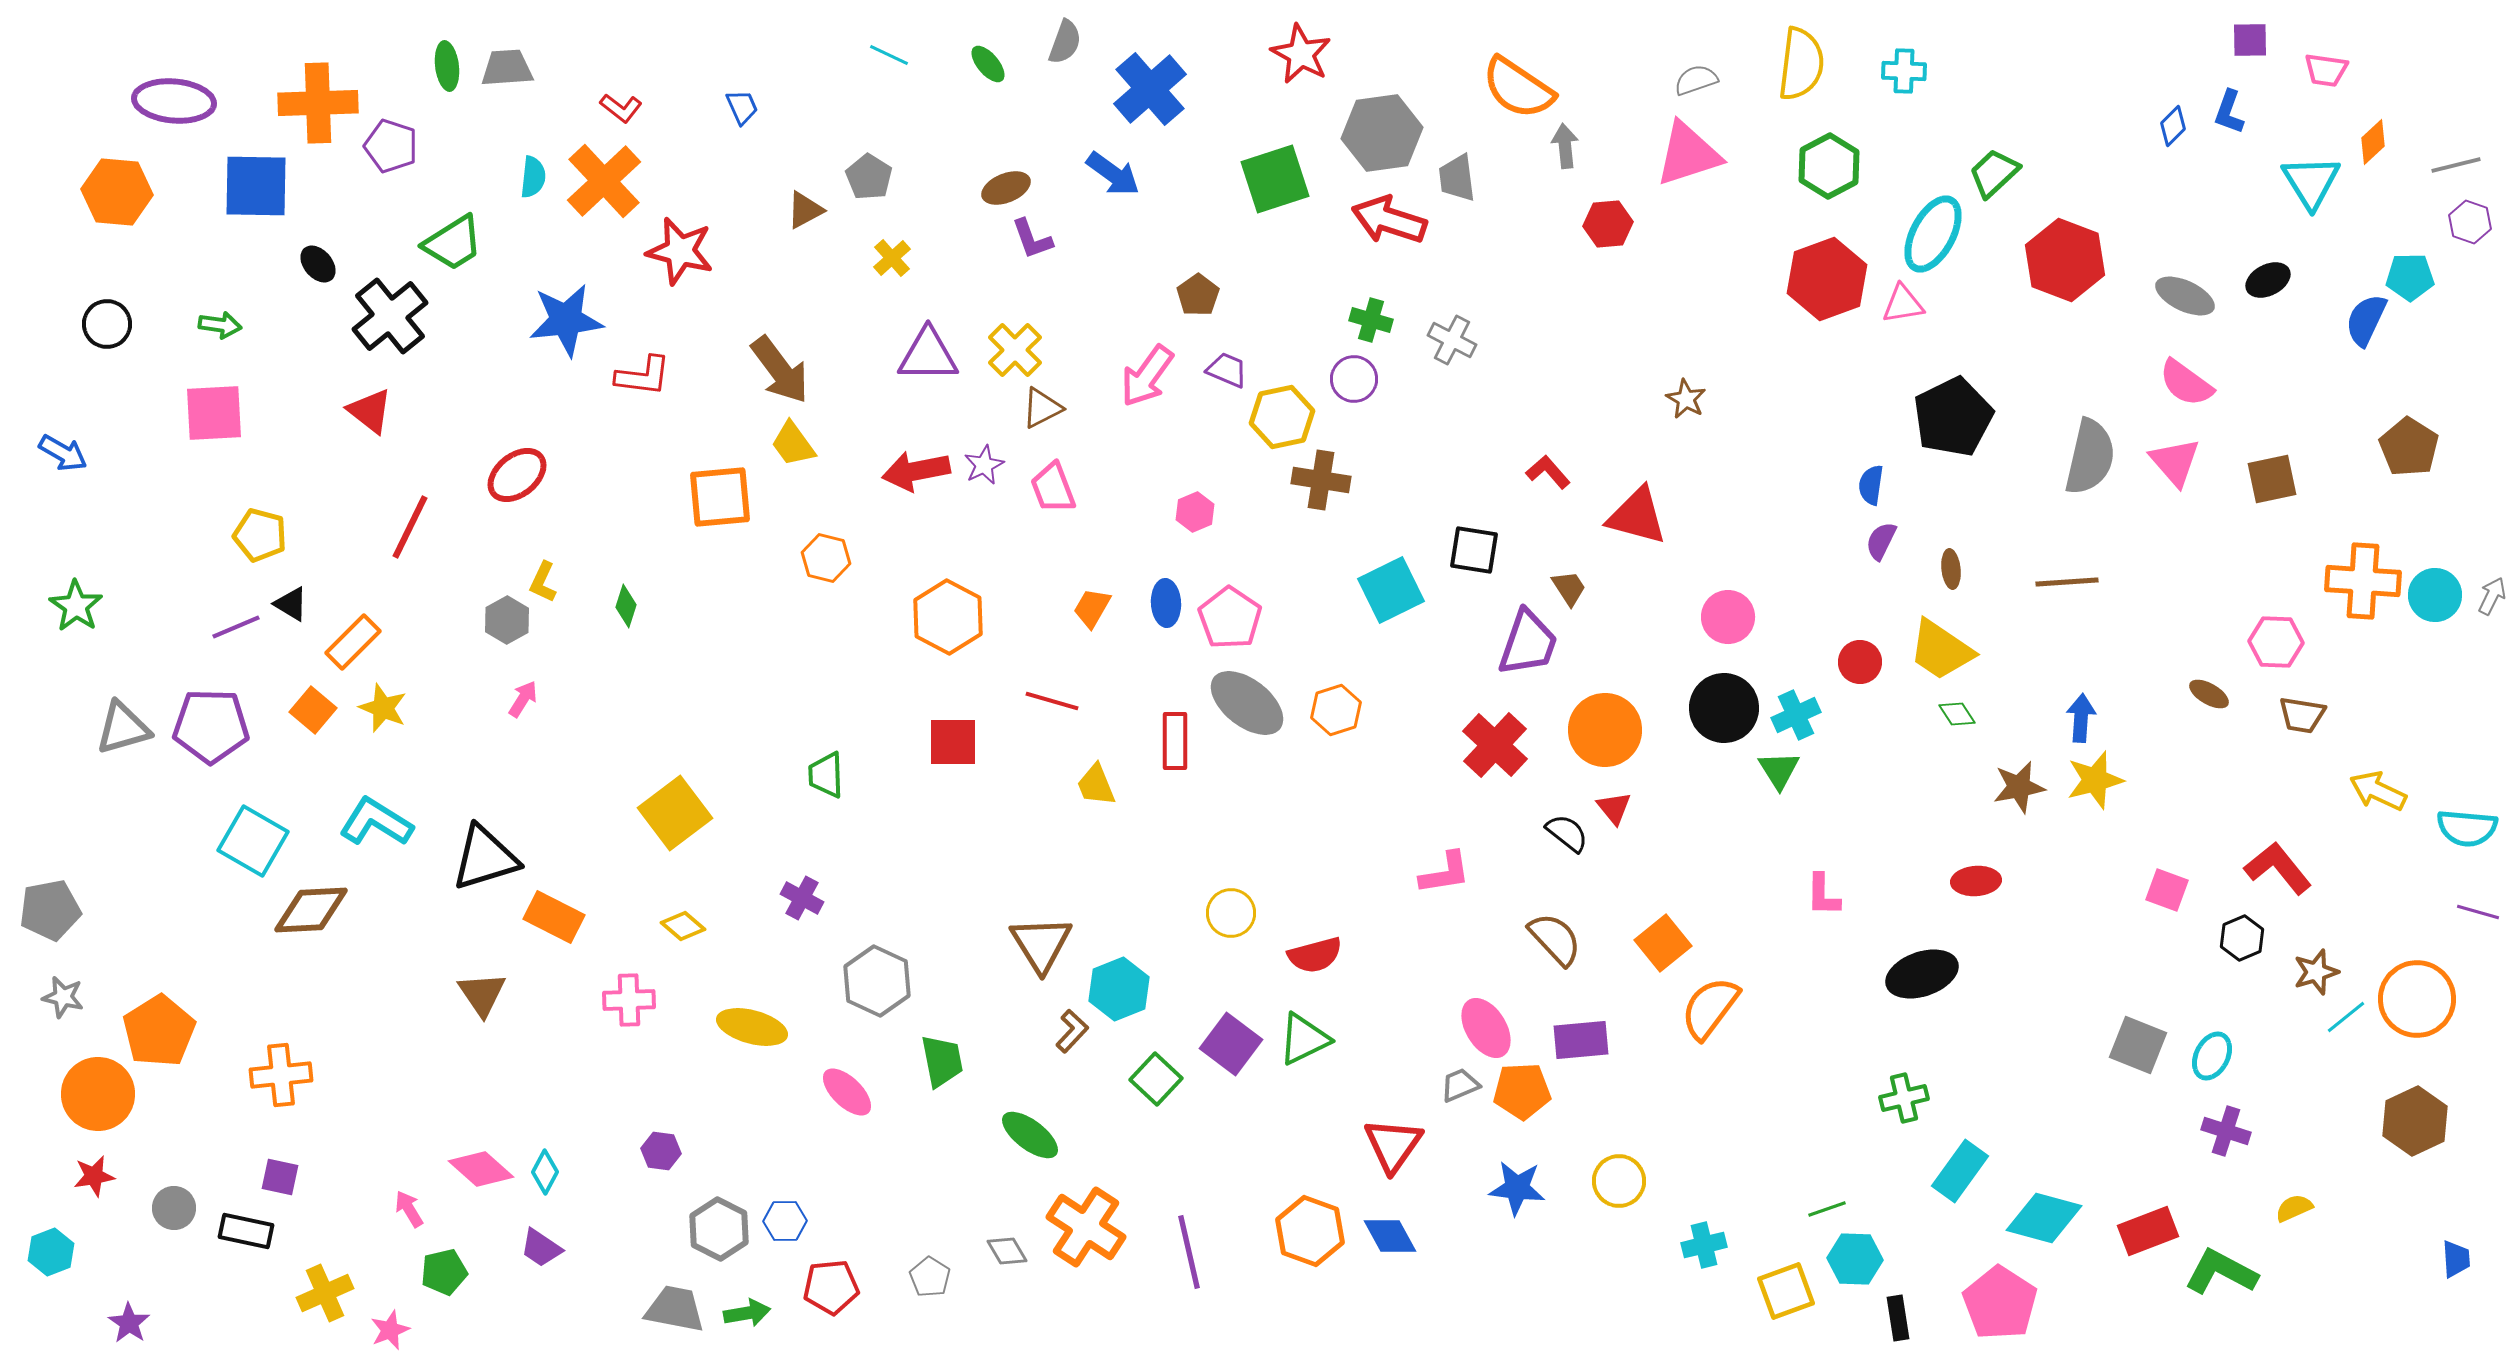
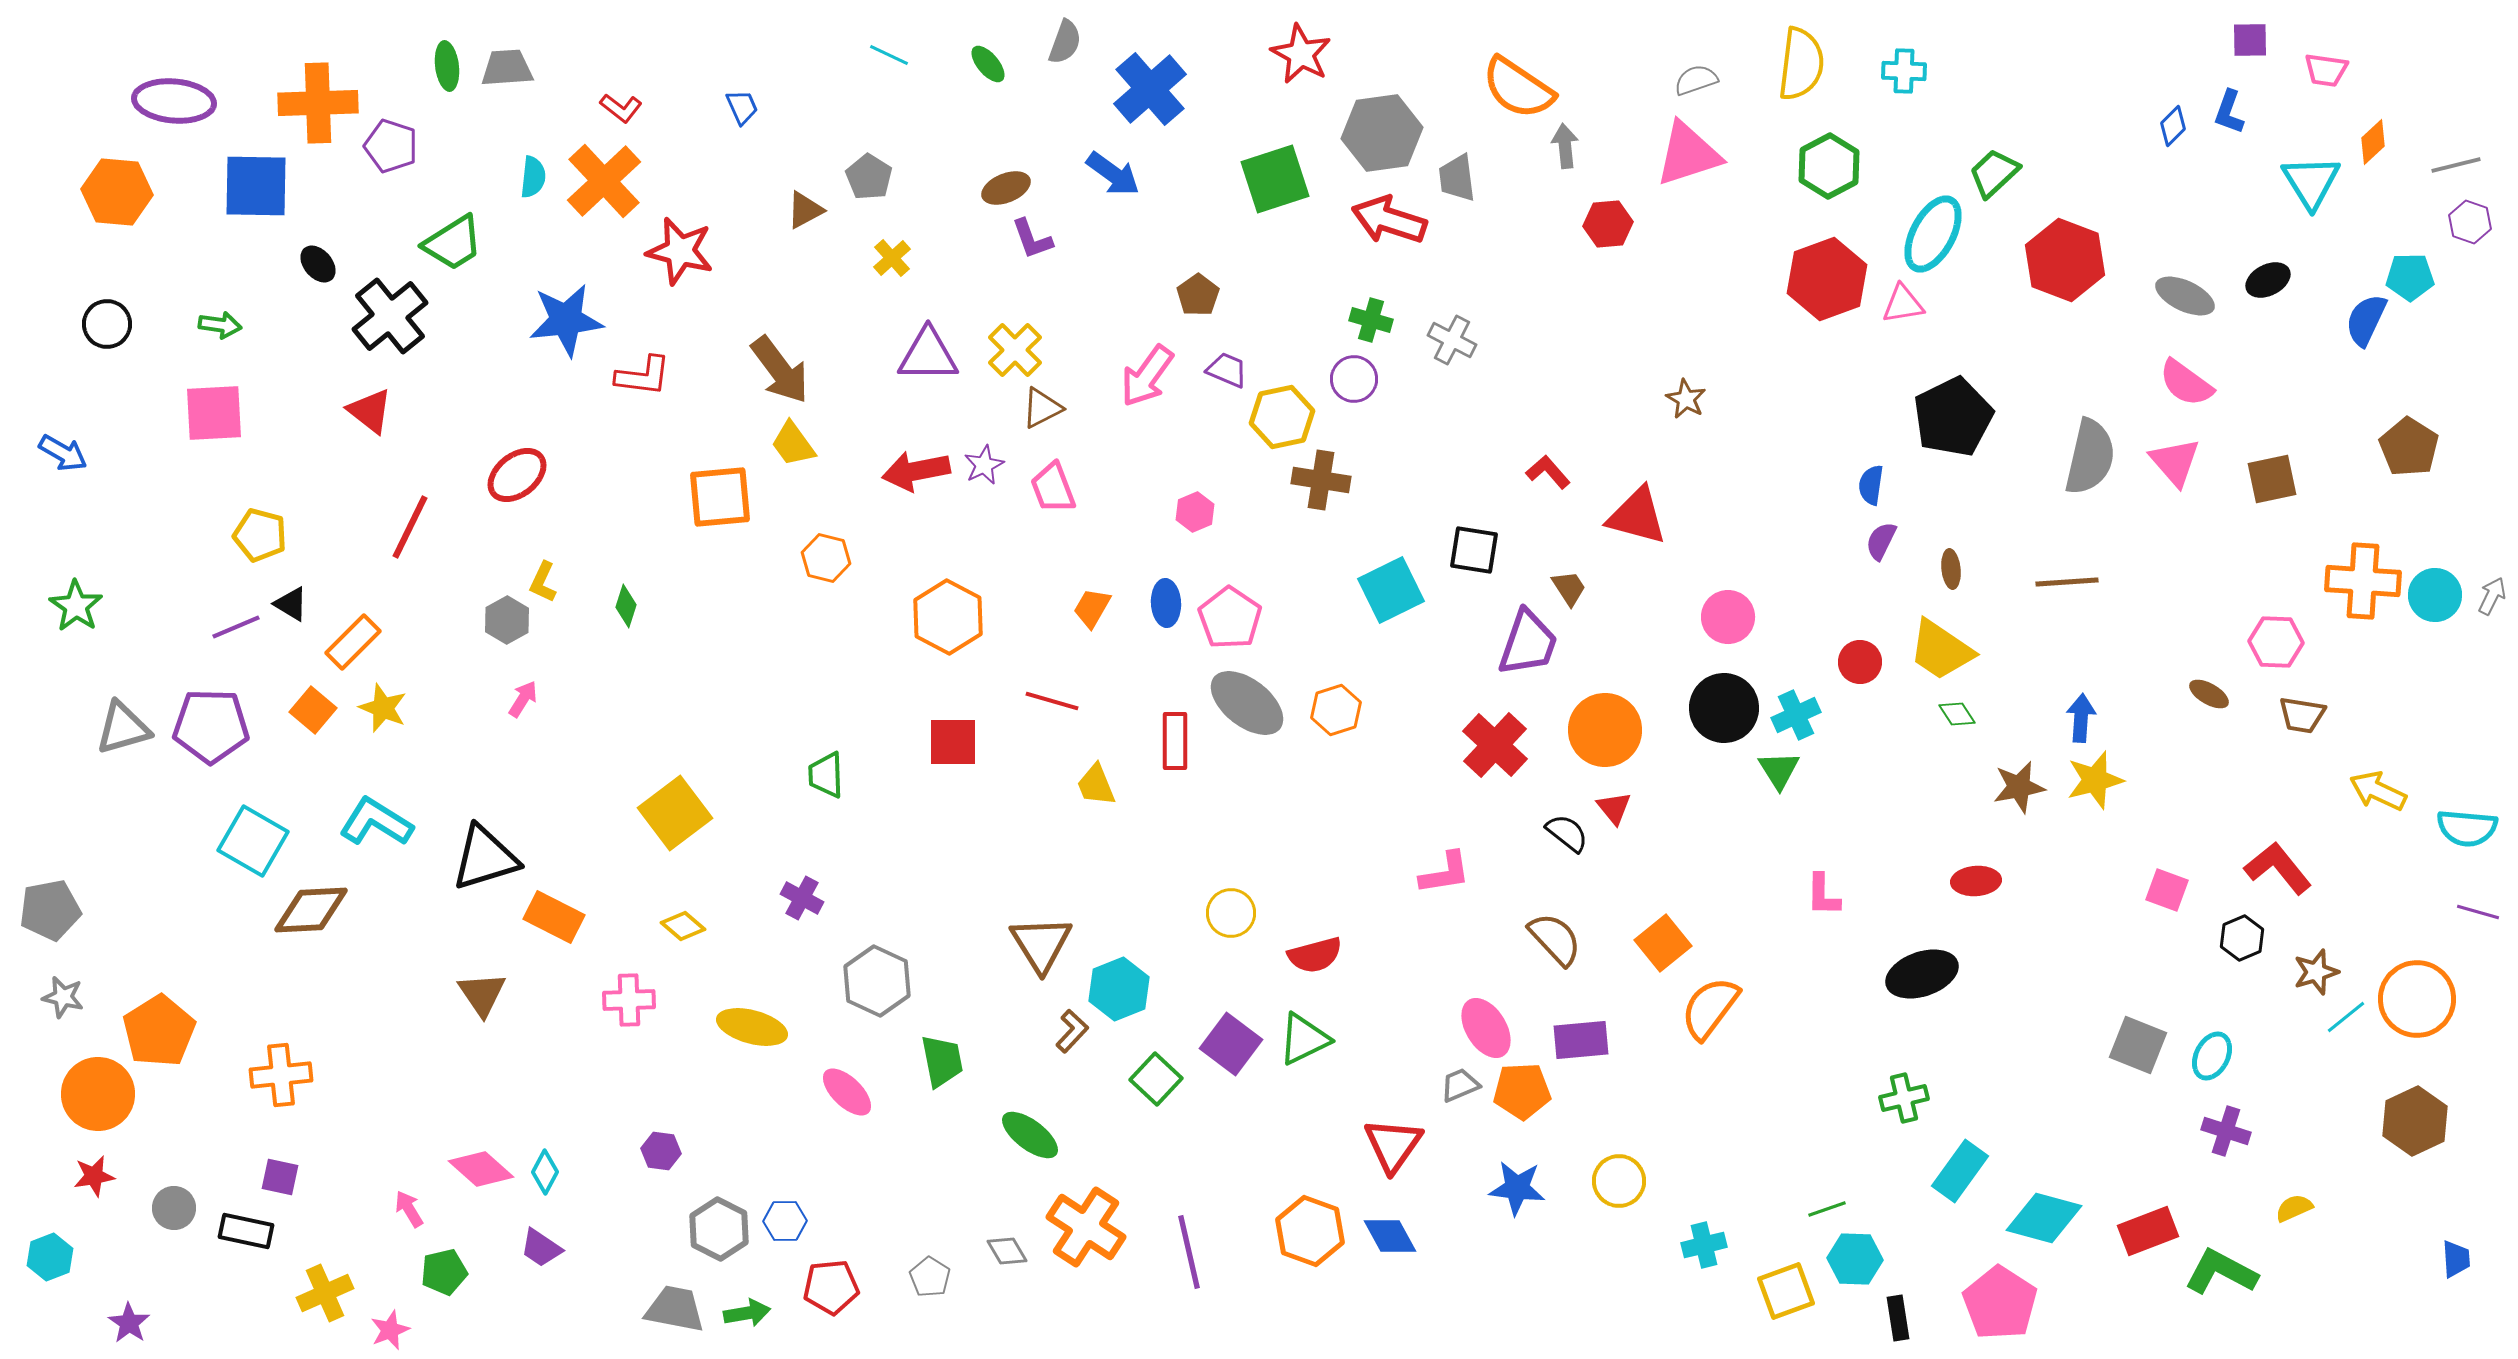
cyan hexagon at (51, 1252): moved 1 px left, 5 px down
